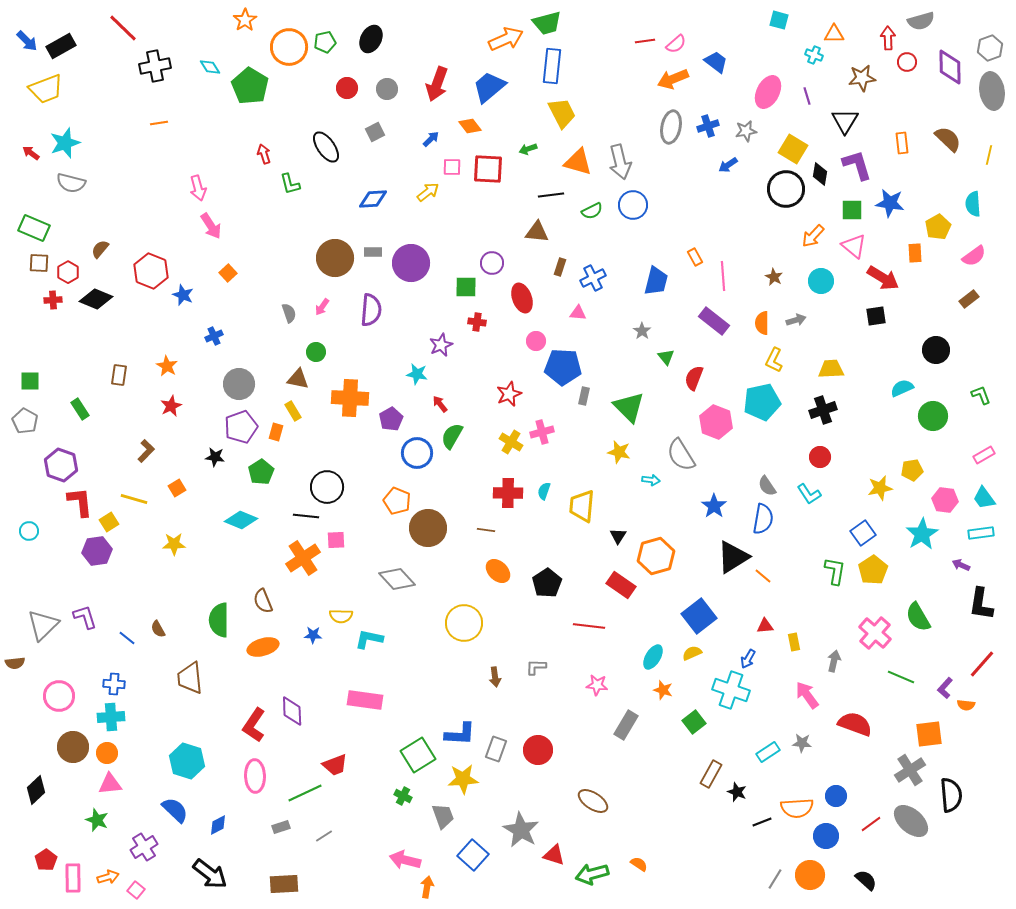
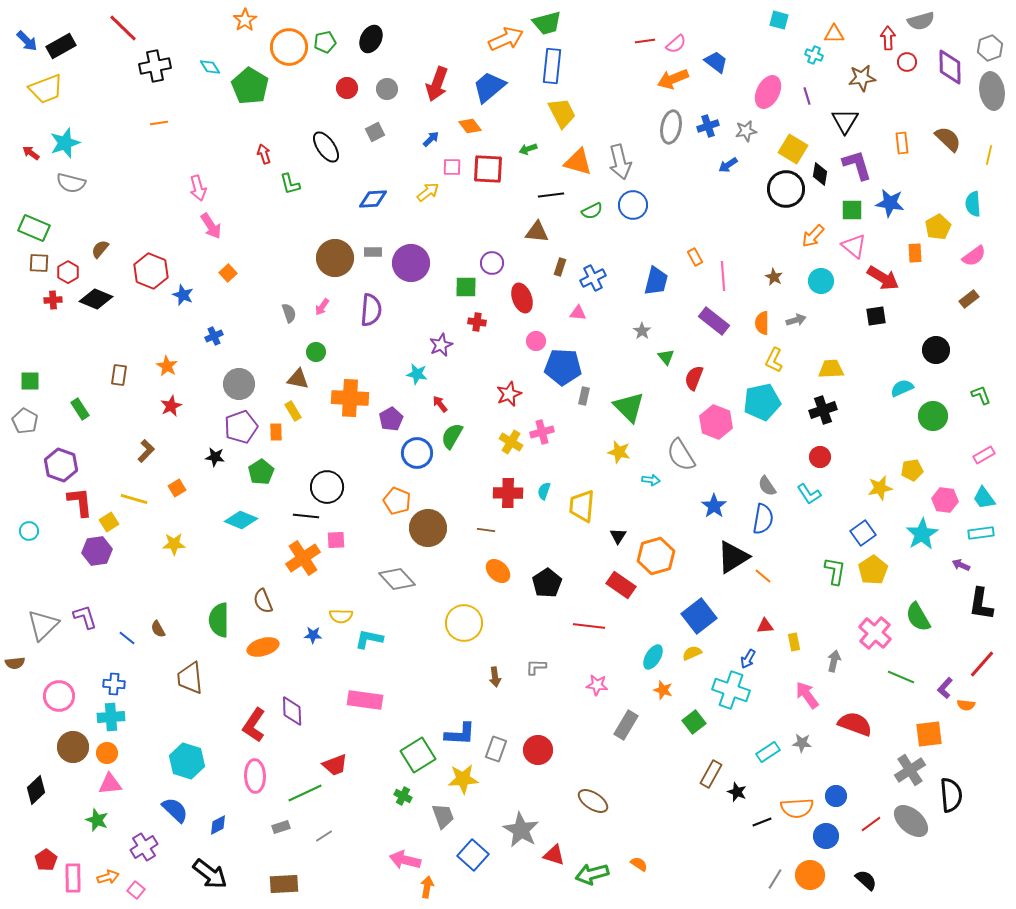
orange rectangle at (276, 432): rotated 18 degrees counterclockwise
